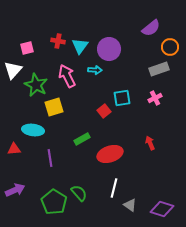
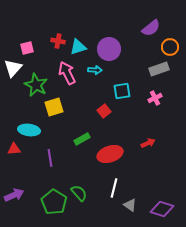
cyan triangle: moved 2 px left, 1 px down; rotated 36 degrees clockwise
white triangle: moved 2 px up
pink arrow: moved 3 px up
cyan square: moved 7 px up
cyan ellipse: moved 4 px left
red arrow: moved 2 px left; rotated 88 degrees clockwise
purple arrow: moved 1 px left, 5 px down
